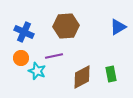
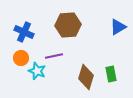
brown hexagon: moved 2 px right, 1 px up
brown diamond: moved 4 px right; rotated 45 degrees counterclockwise
